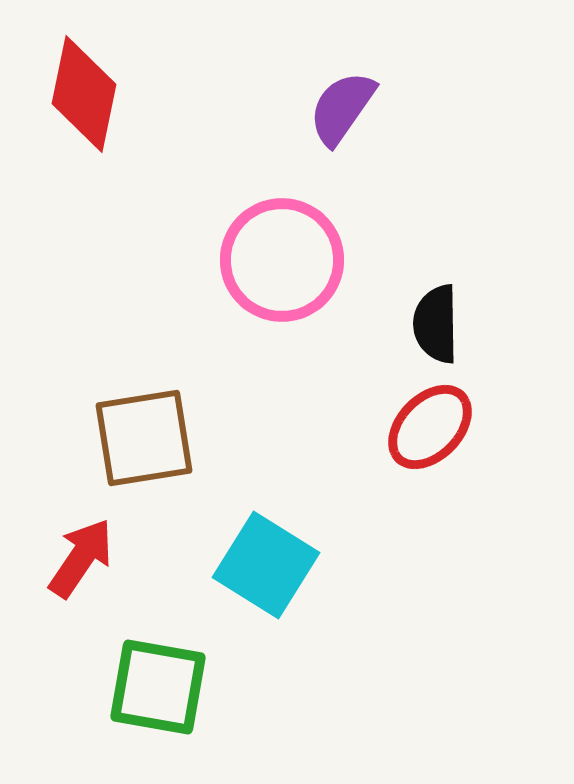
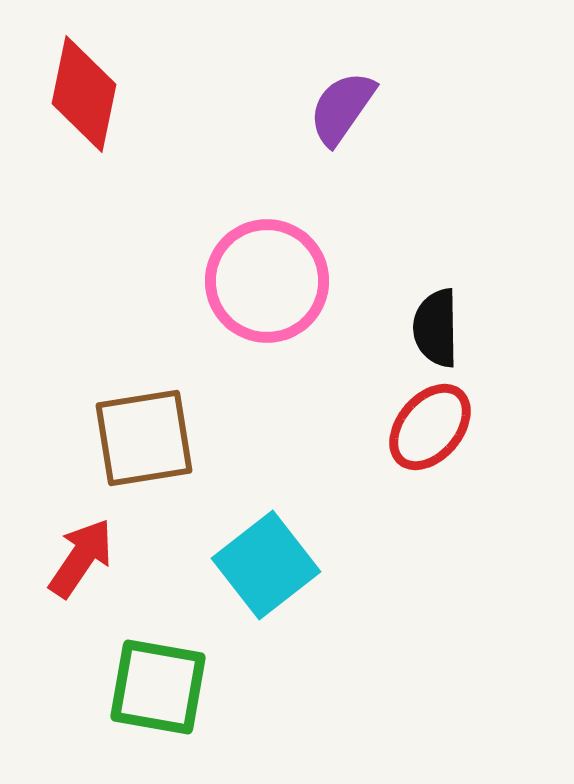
pink circle: moved 15 px left, 21 px down
black semicircle: moved 4 px down
red ellipse: rotated 4 degrees counterclockwise
cyan square: rotated 20 degrees clockwise
